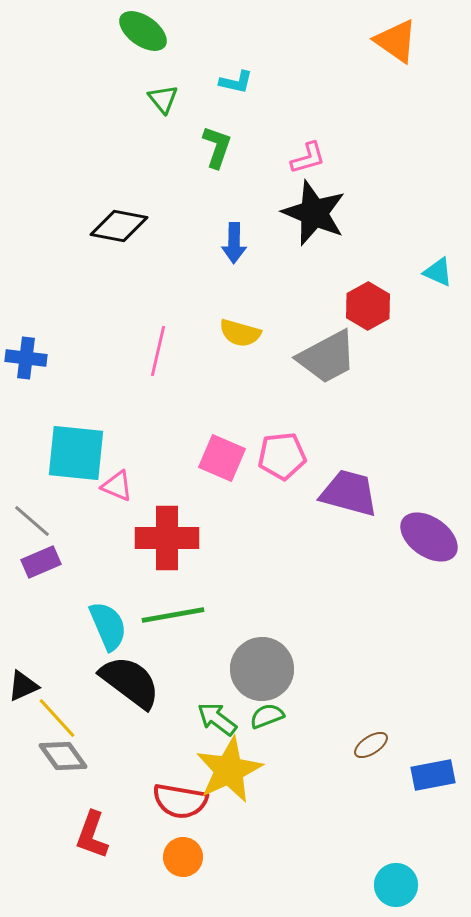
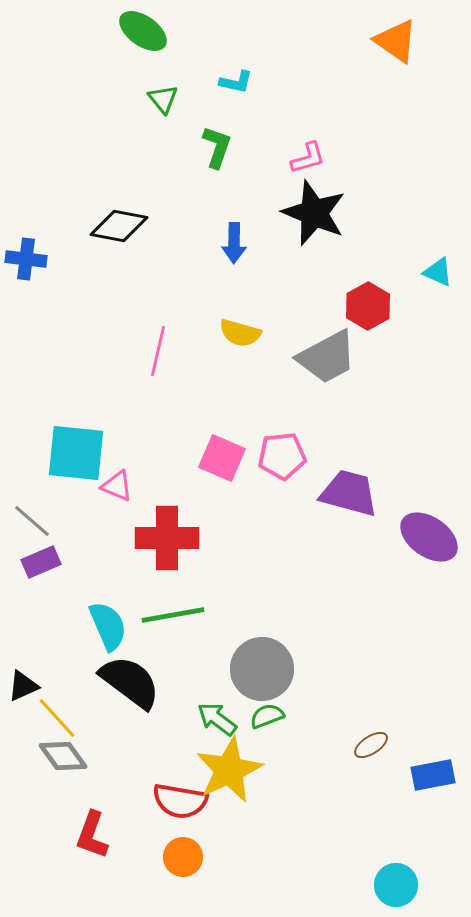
blue cross: moved 99 px up
